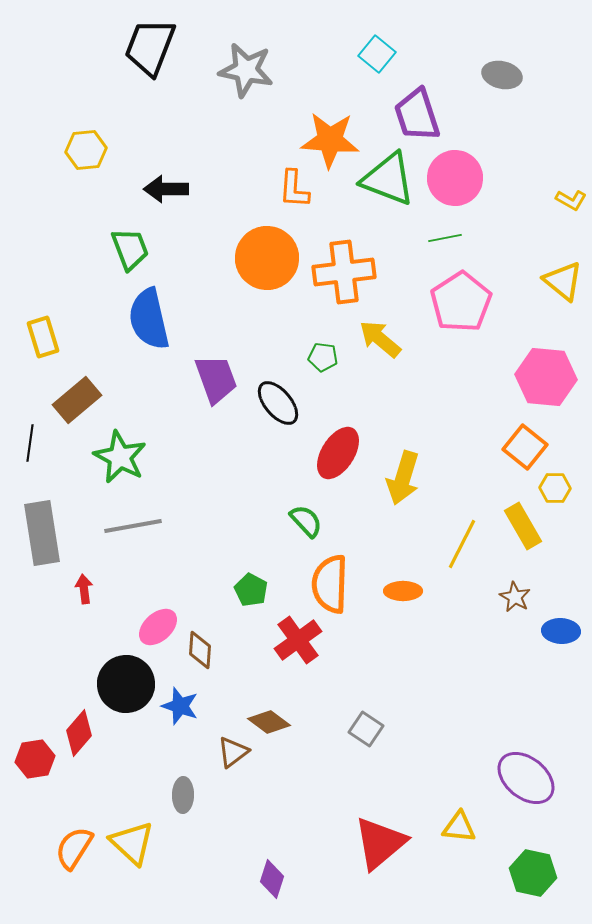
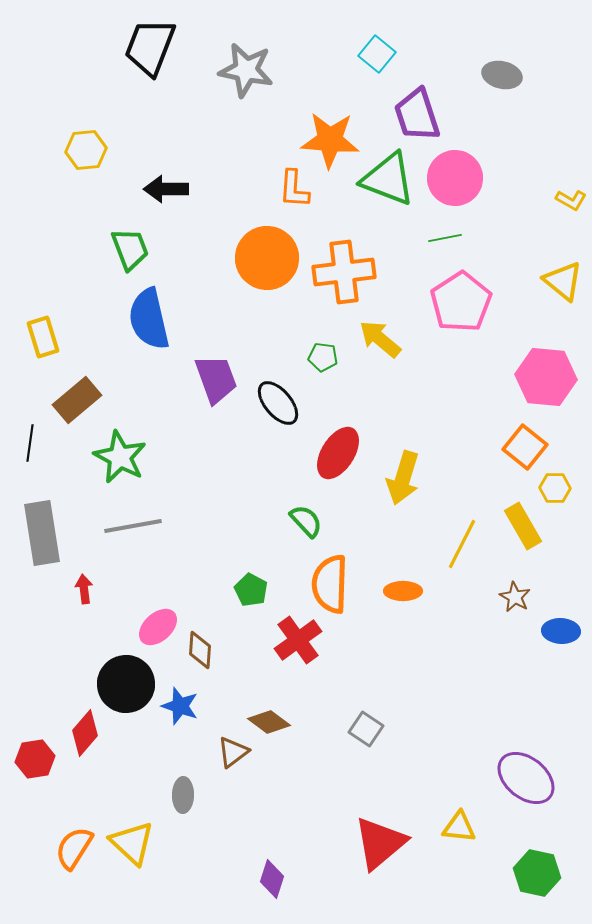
red diamond at (79, 733): moved 6 px right
green hexagon at (533, 873): moved 4 px right
